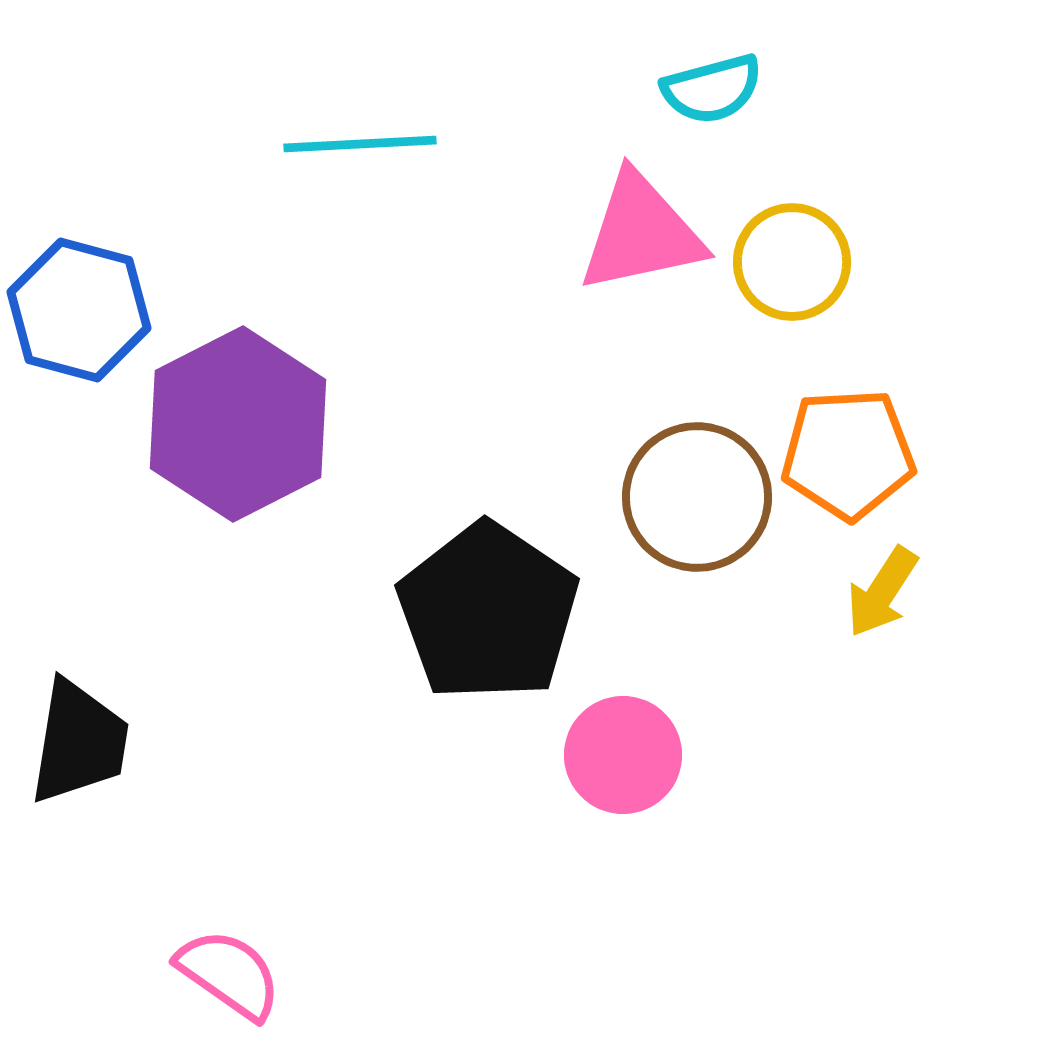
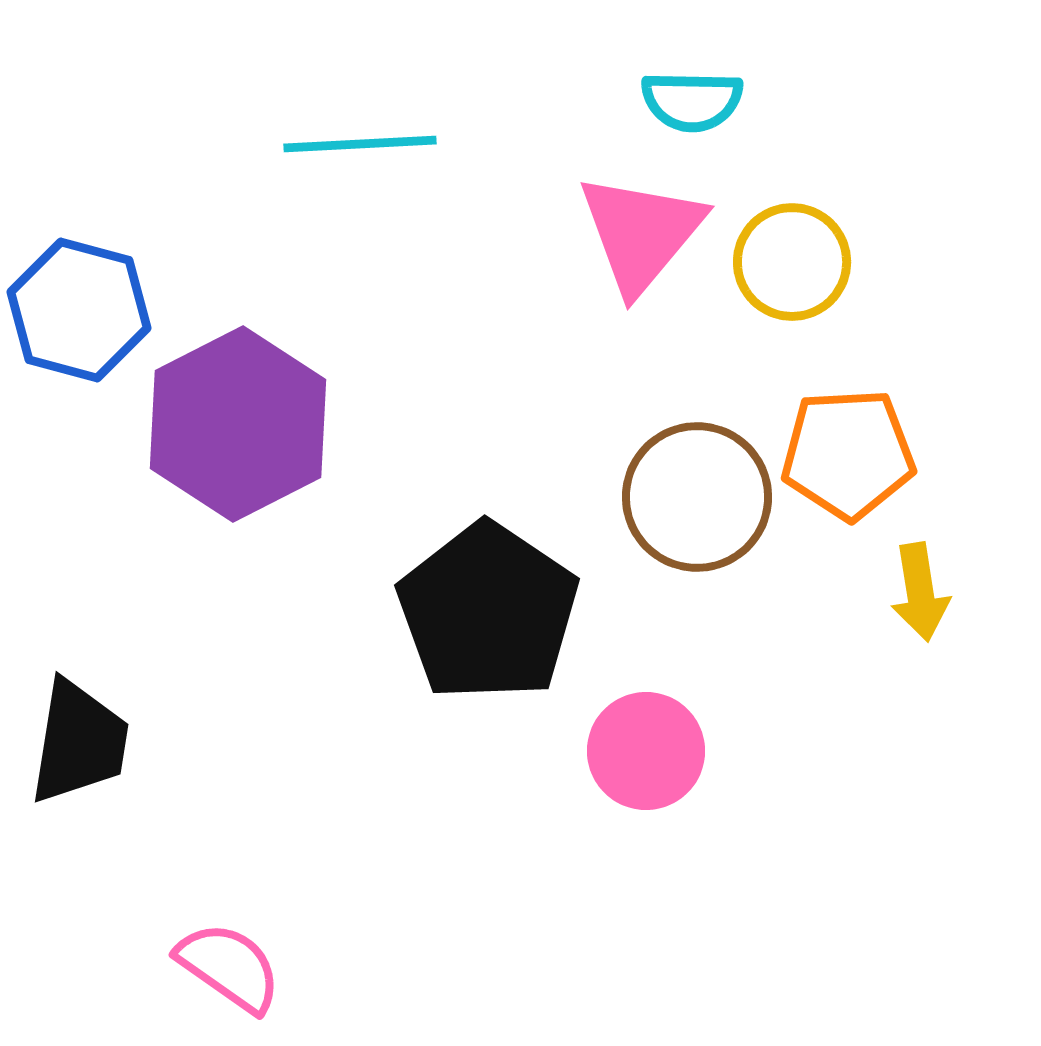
cyan semicircle: moved 20 px left, 12 px down; rotated 16 degrees clockwise
pink triangle: rotated 38 degrees counterclockwise
yellow arrow: moved 38 px right; rotated 42 degrees counterclockwise
pink circle: moved 23 px right, 4 px up
pink semicircle: moved 7 px up
